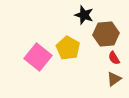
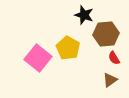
pink square: moved 1 px down
brown triangle: moved 4 px left, 1 px down
